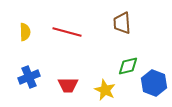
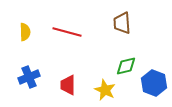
green diamond: moved 2 px left
red trapezoid: rotated 90 degrees clockwise
